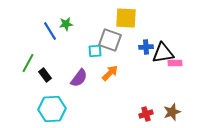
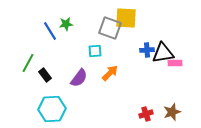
gray square: moved 12 px up
blue cross: moved 1 px right, 3 px down
